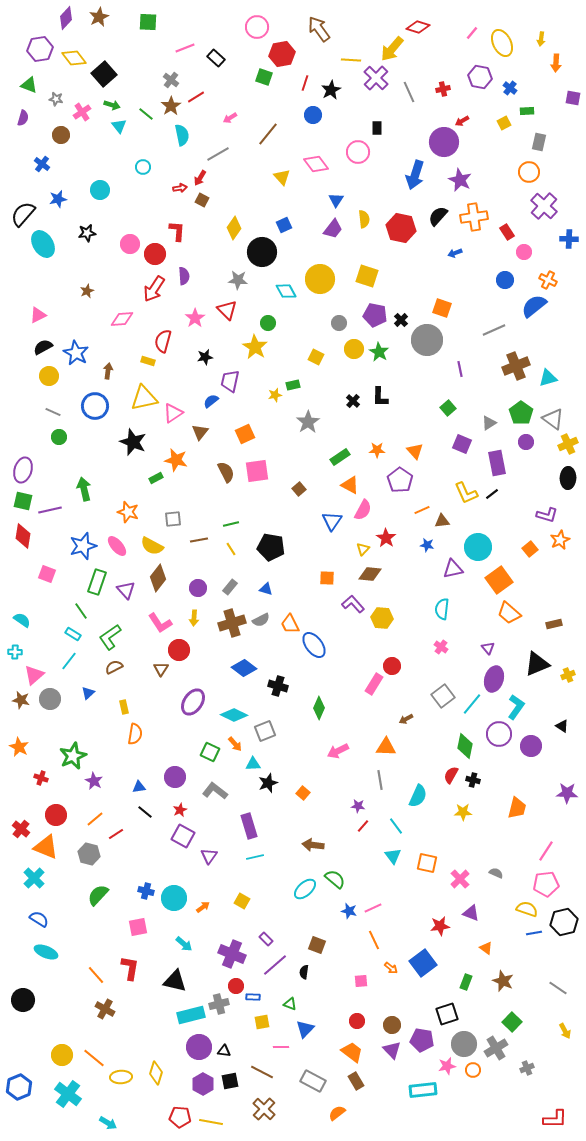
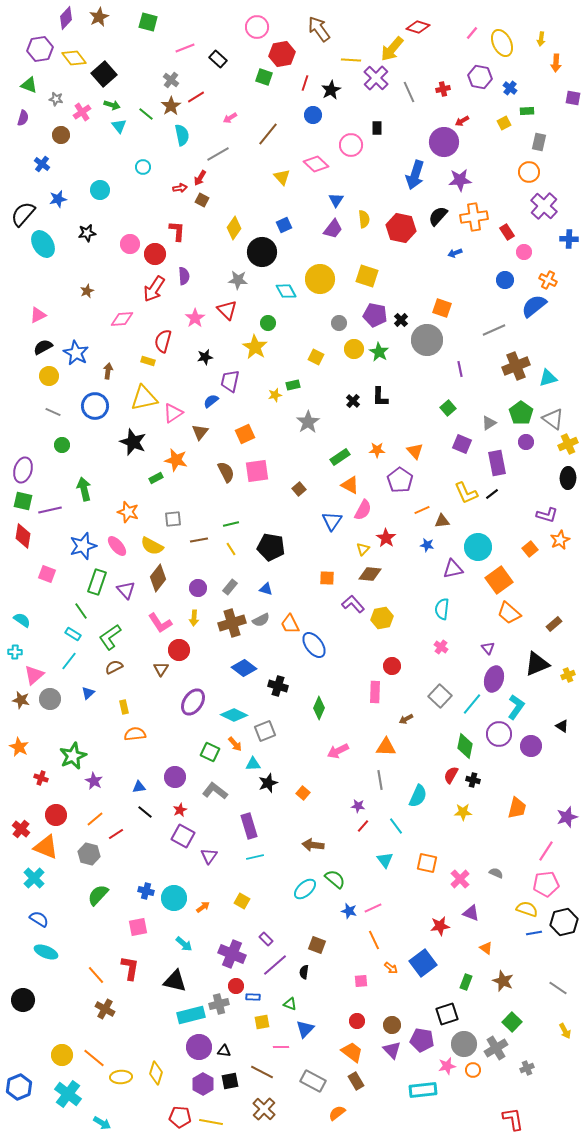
green square at (148, 22): rotated 12 degrees clockwise
black rectangle at (216, 58): moved 2 px right, 1 px down
pink circle at (358, 152): moved 7 px left, 7 px up
pink diamond at (316, 164): rotated 10 degrees counterclockwise
purple star at (460, 180): rotated 30 degrees counterclockwise
green circle at (59, 437): moved 3 px right, 8 px down
yellow hexagon at (382, 618): rotated 15 degrees counterclockwise
brown rectangle at (554, 624): rotated 28 degrees counterclockwise
pink rectangle at (374, 684): moved 1 px right, 8 px down; rotated 30 degrees counterclockwise
gray square at (443, 696): moved 3 px left; rotated 10 degrees counterclockwise
orange semicircle at (135, 734): rotated 105 degrees counterclockwise
purple star at (567, 793): moved 24 px down; rotated 20 degrees counterclockwise
cyan triangle at (393, 856): moved 8 px left, 4 px down
red L-shape at (555, 1119): moved 42 px left; rotated 100 degrees counterclockwise
cyan arrow at (108, 1123): moved 6 px left
